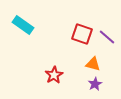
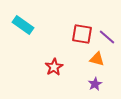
red square: rotated 10 degrees counterclockwise
orange triangle: moved 4 px right, 5 px up
red star: moved 8 px up
